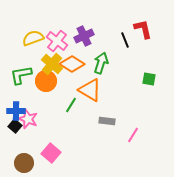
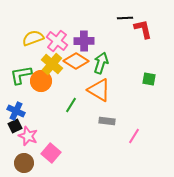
purple cross: moved 5 px down; rotated 24 degrees clockwise
black line: moved 22 px up; rotated 70 degrees counterclockwise
orange diamond: moved 4 px right, 3 px up
orange circle: moved 5 px left
orange triangle: moved 9 px right
blue cross: rotated 24 degrees clockwise
pink star: moved 17 px down
black square: rotated 24 degrees clockwise
pink line: moved 1 px right, 1 px down
